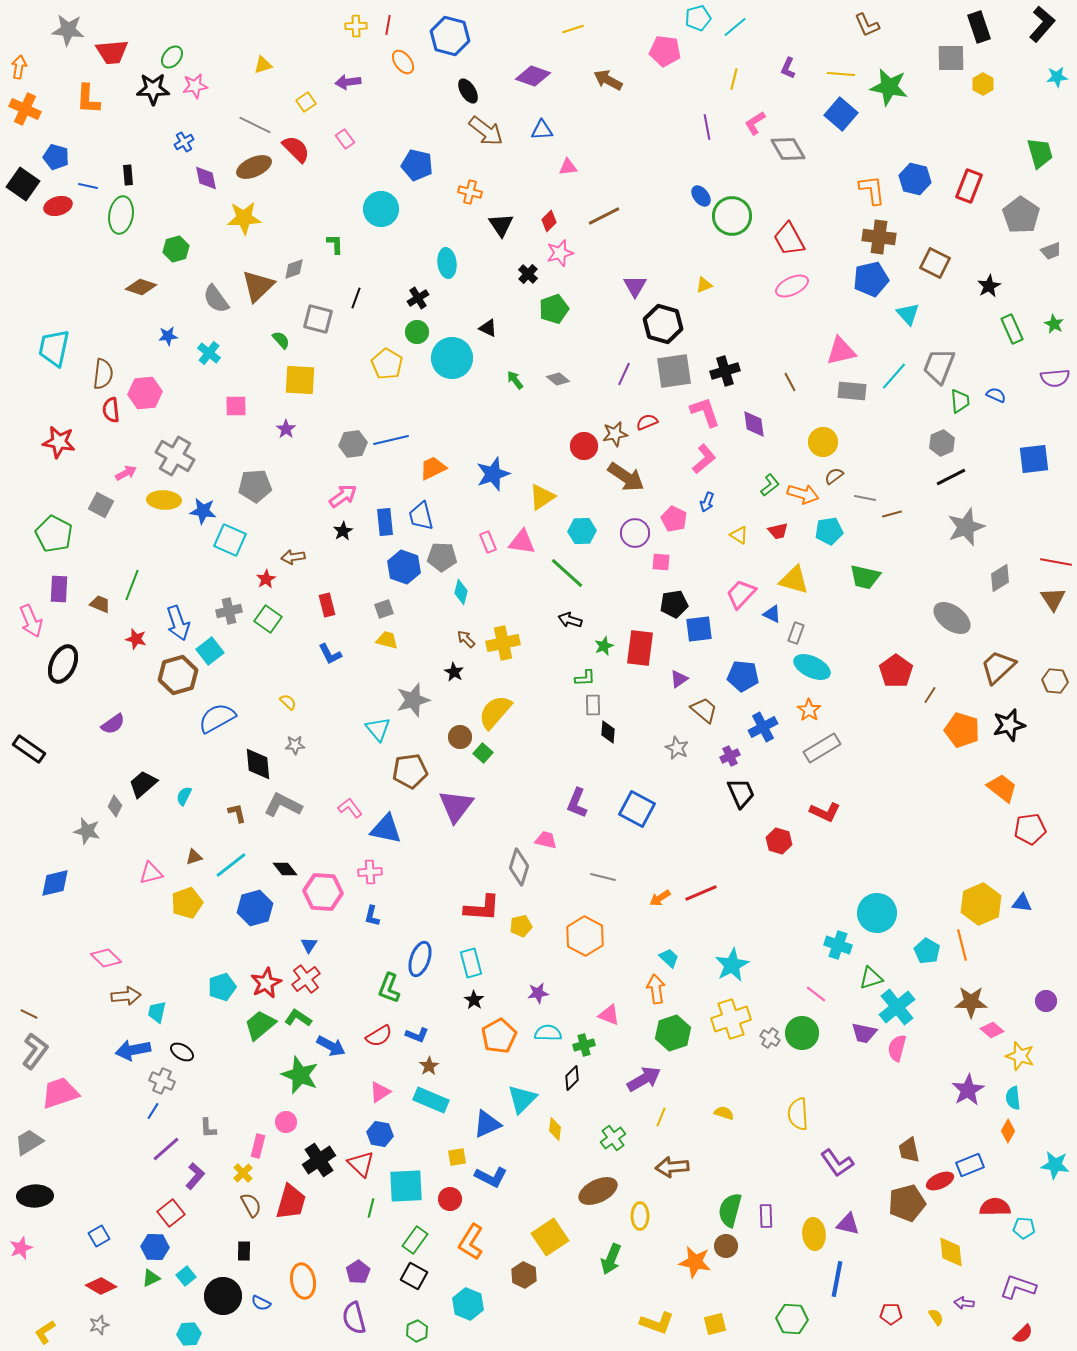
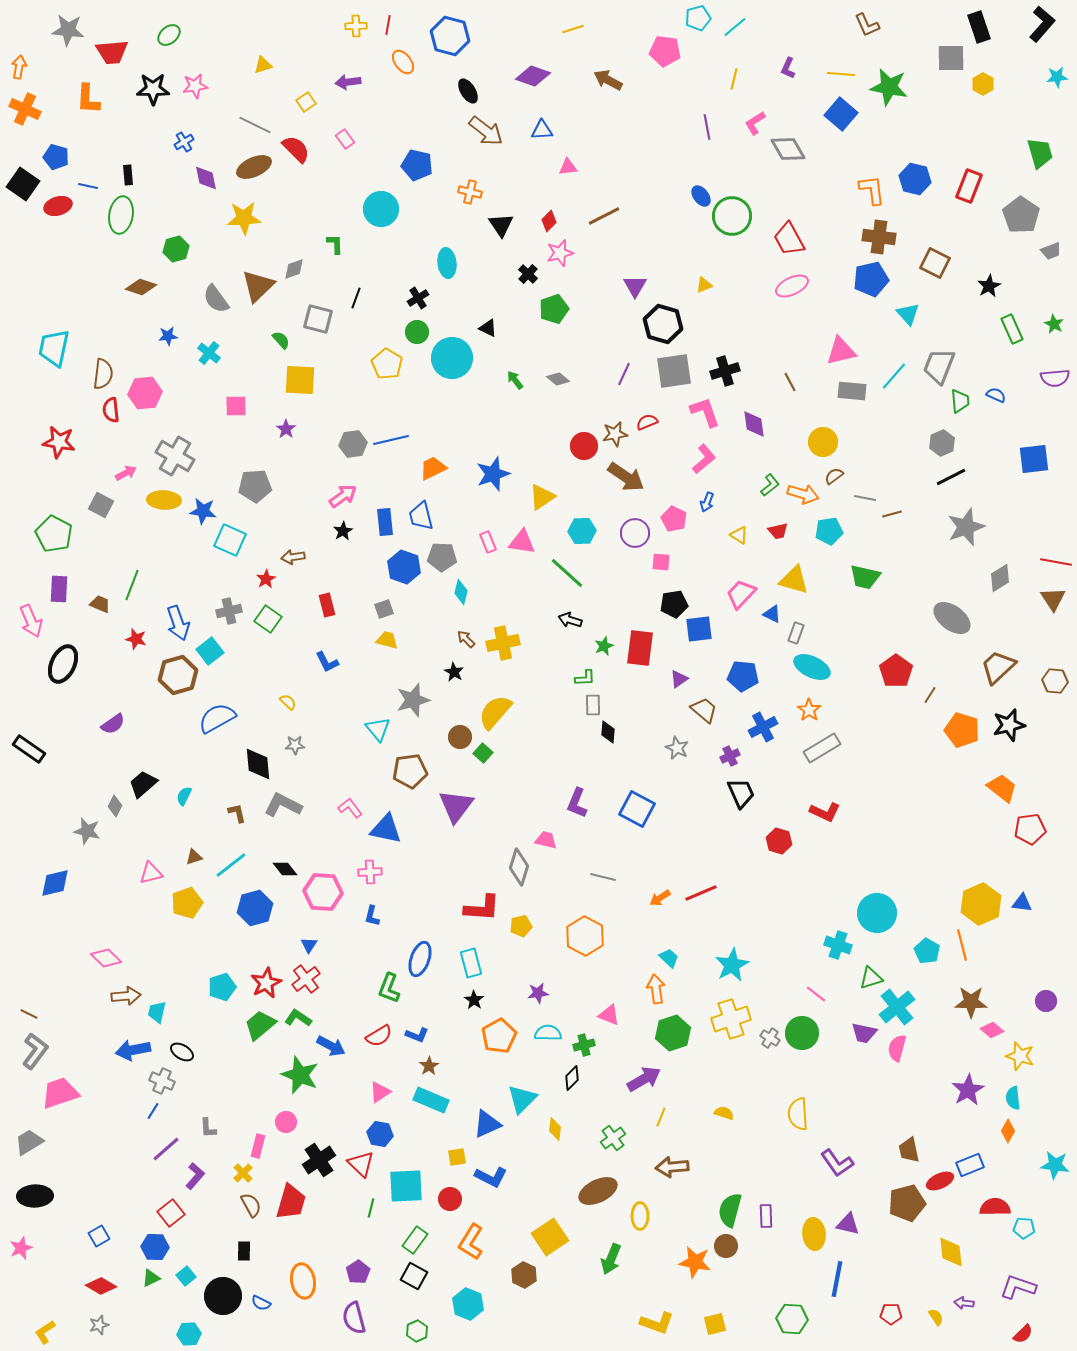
green ellipse at (172, 57): moved 3 px left, 22 px up; rotated 10 degrees clockwise
blue L-shape at (330, 654): moved 3 px left, 8 px down
